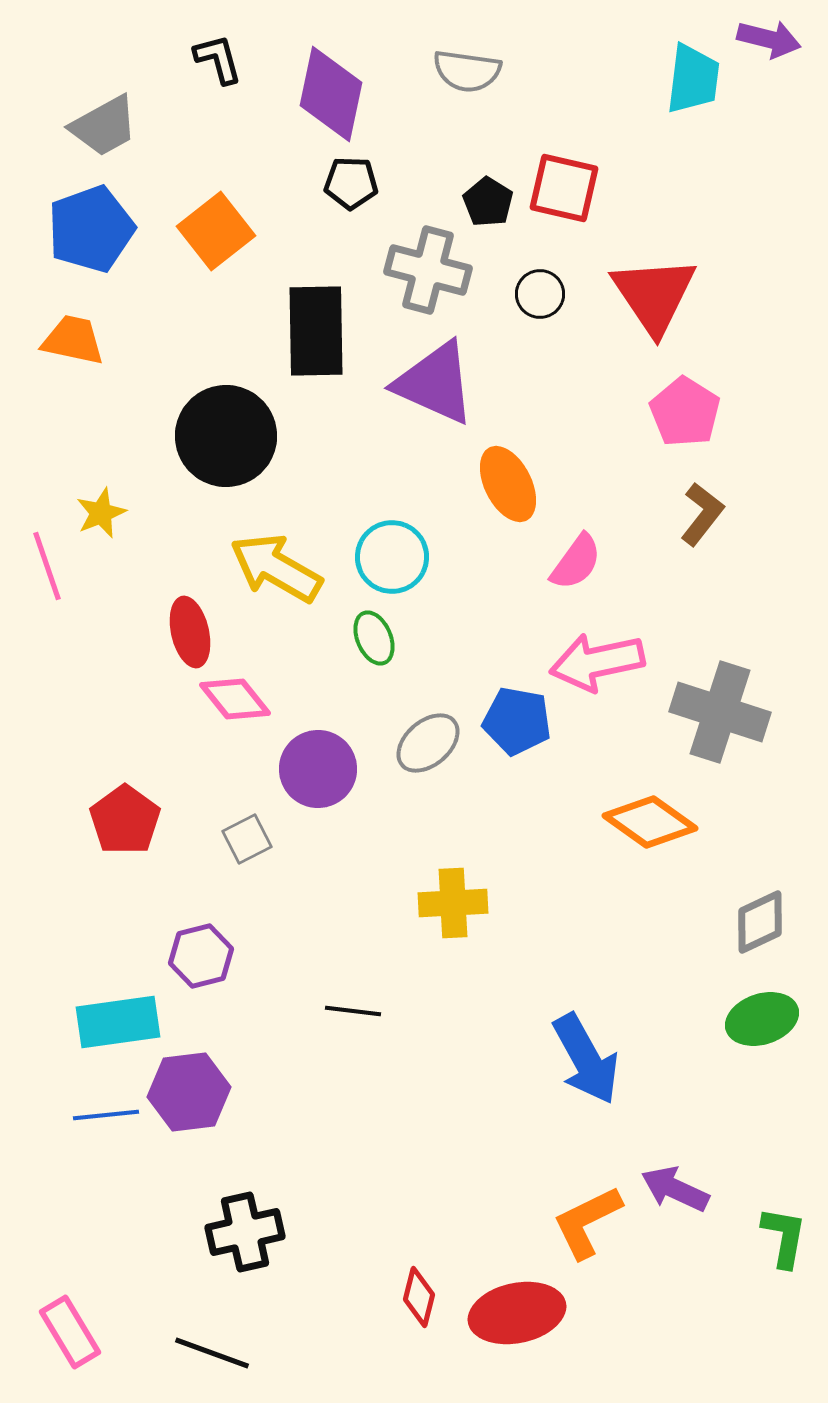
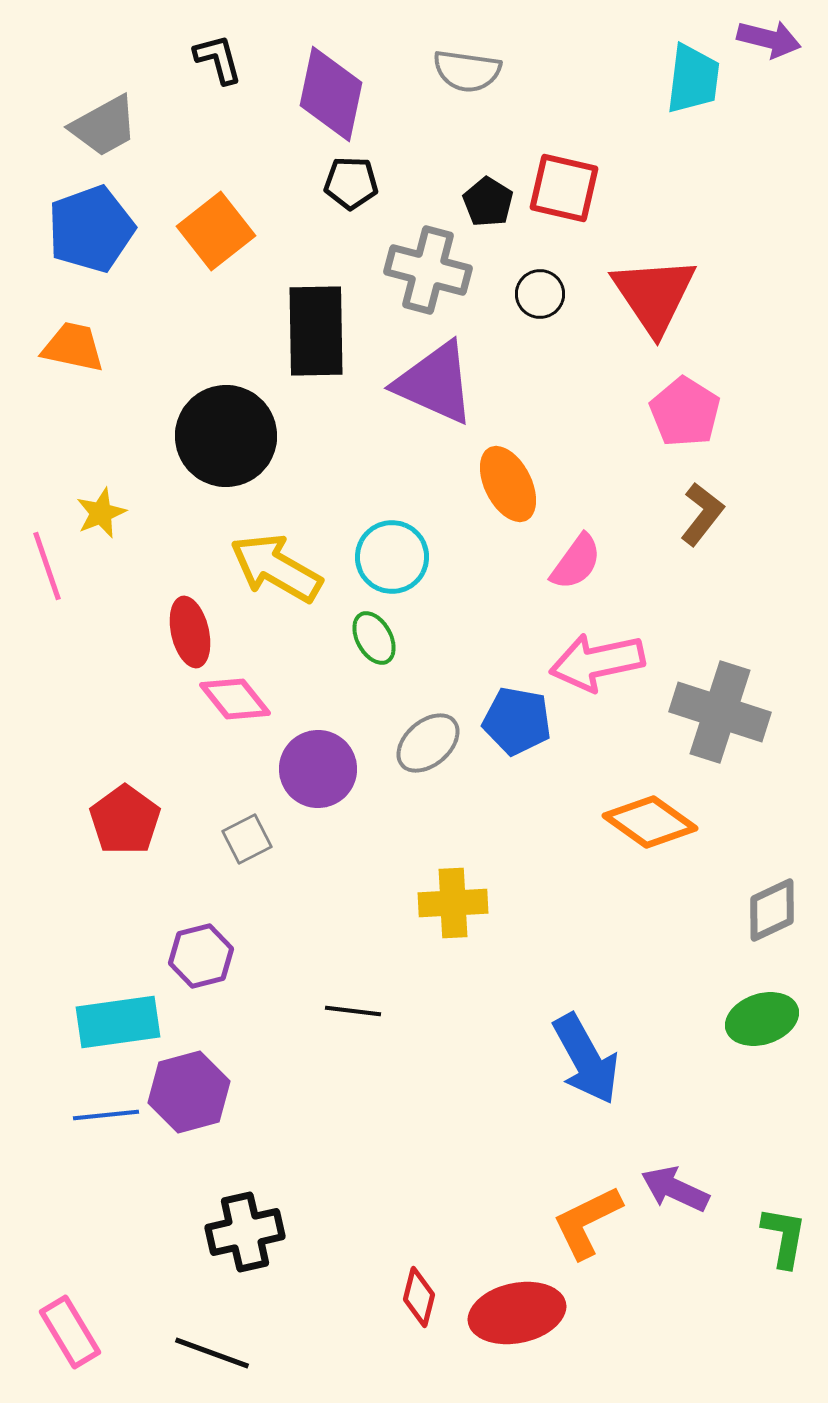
orange trapezoid at (73, 340): moved 7 px down
green ellipse at (374, 638): rotated 6 degrees counterclockwise
gray diamond at (760, 922): moved 12 px right, 12 px up
purple hexagon at (189, 1092): rotated 8 degrees counterclockwise
